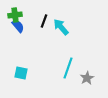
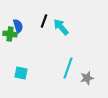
green cross: moved 5 px left, 19 px down; rotated 16 degrees clockwise
blue semicircle: rotated 24 degrees clockwise
gray star: rotated 16 degrees clockwise
